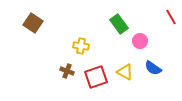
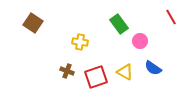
yellow cross: moved 1 px left, 4 px up
